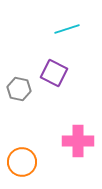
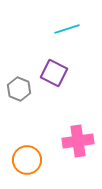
gray hexagon: rotated 10 degrees clockwise
pink cross: rotated 8 degrees counterclockwise
orange circle: moved 5 px right, 2 px up
